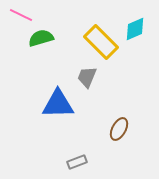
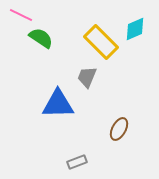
green semicircle: rotated 50 degrees clockwise
